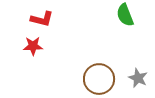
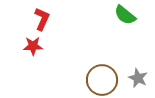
green semicircle: rotated 30 degrees counterclockwise
red L-shape: rotated 80 degrees counterclockwise
brown circle: moved 3 px right, 1 px down
